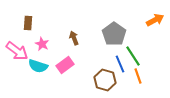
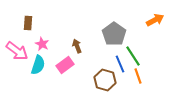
brown arrow: moved 3 px right, 8 px down
cyan semicircle: moved 1 px up; rotated 90 degrees counterclockwise
